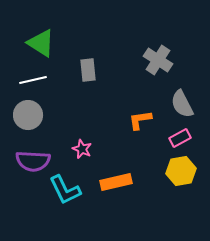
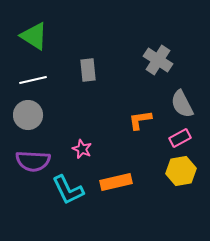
green triangle: moved 7 px left, 7 px up
cyan L-shape: moved 3 px right
